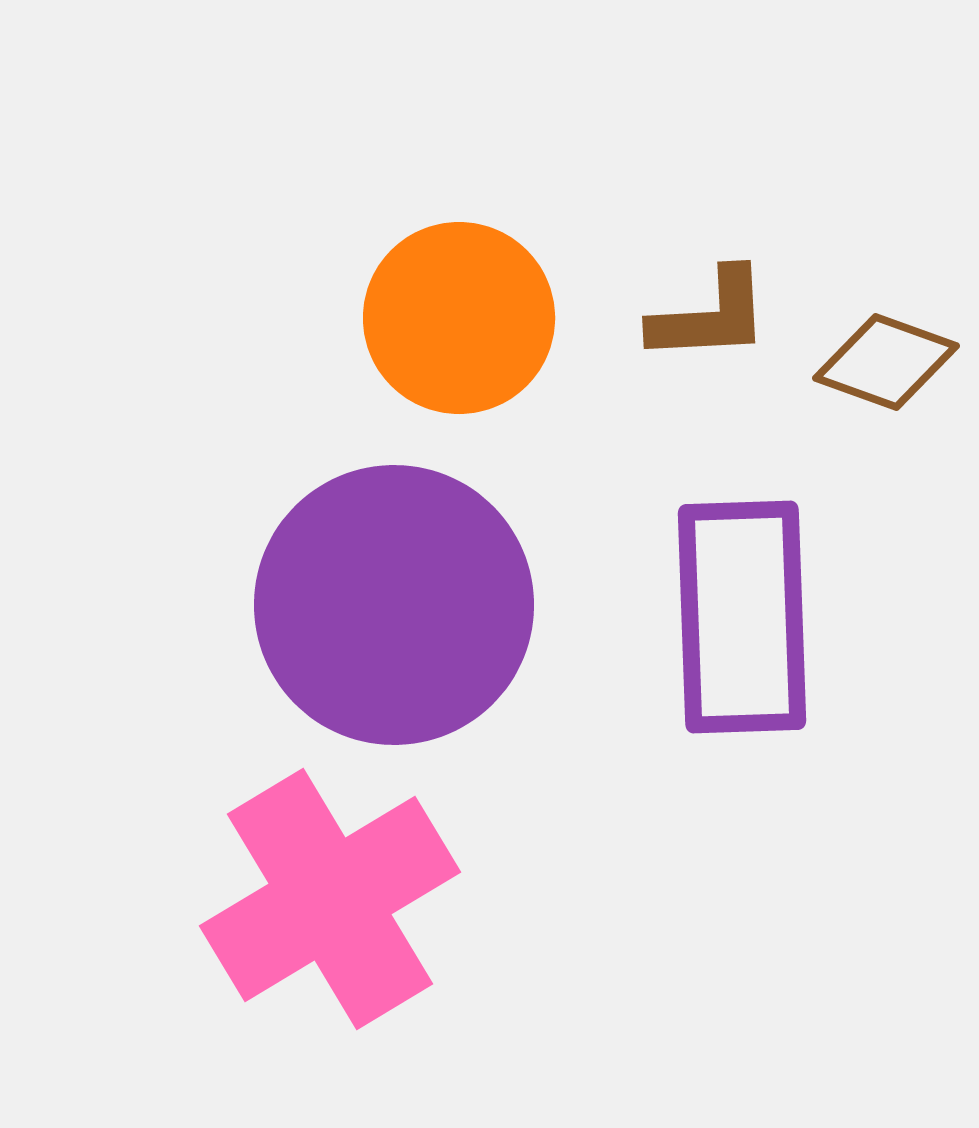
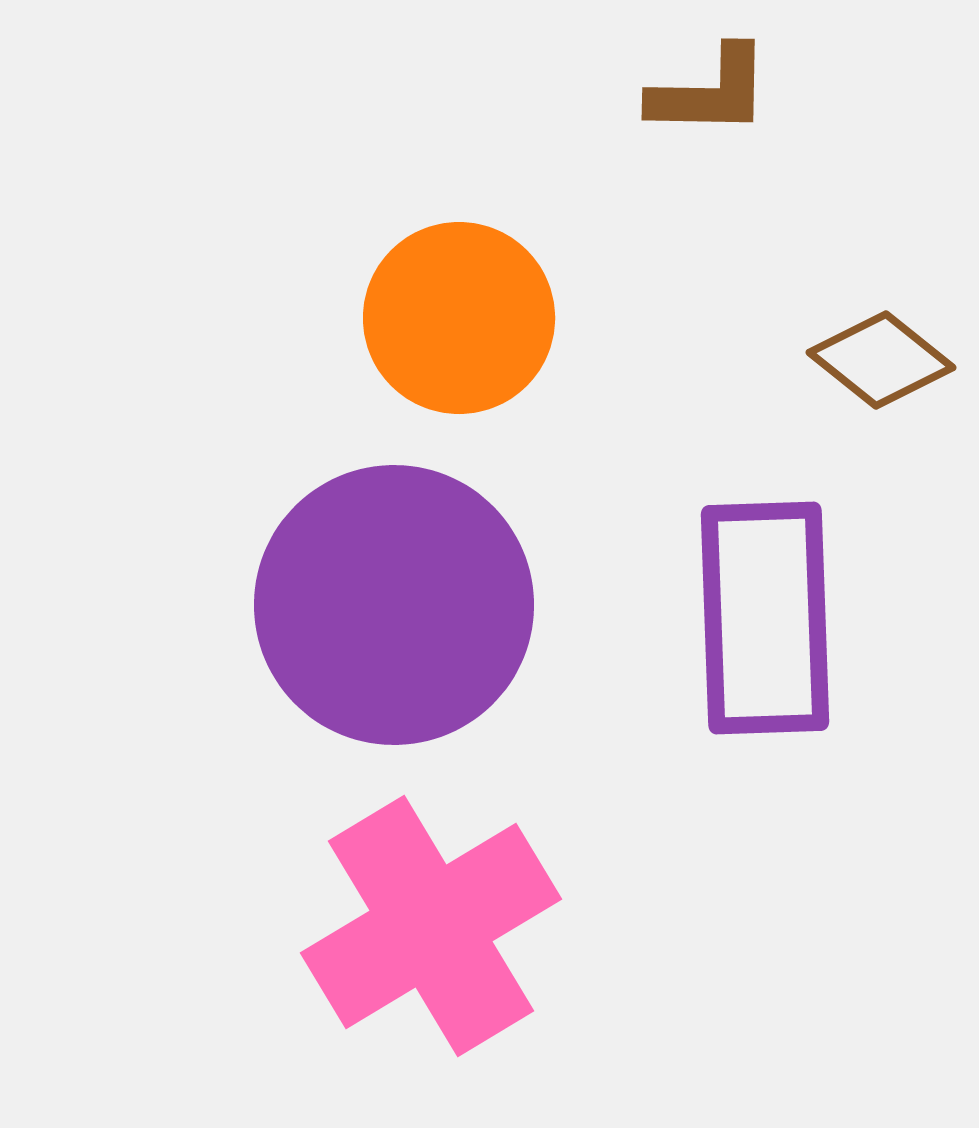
brown L-shape: moved 224 px up; rotated 4 degrees clockwise
brown diamond: moved 5 px left, 2 px up; rotated 19 degrees clockwise
purple rectangle: moved 23 px right, 1 px down
pink cross: moved 101 px right, 27 px down
